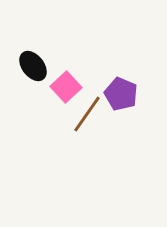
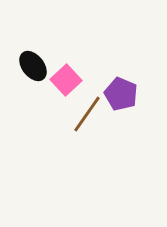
pink square: moved 7 px up
